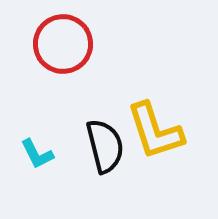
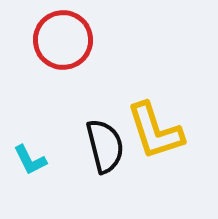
red circle: moved 4 px up
cyan L-shape: moved 7 px left, 6 px down
